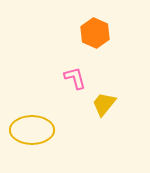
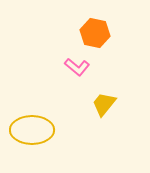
orange hexagon: rotated 12 degrees counterclockwise
pink L-shape: moved 2 px right, 11 px up; rotated 145 degrees clockwise
